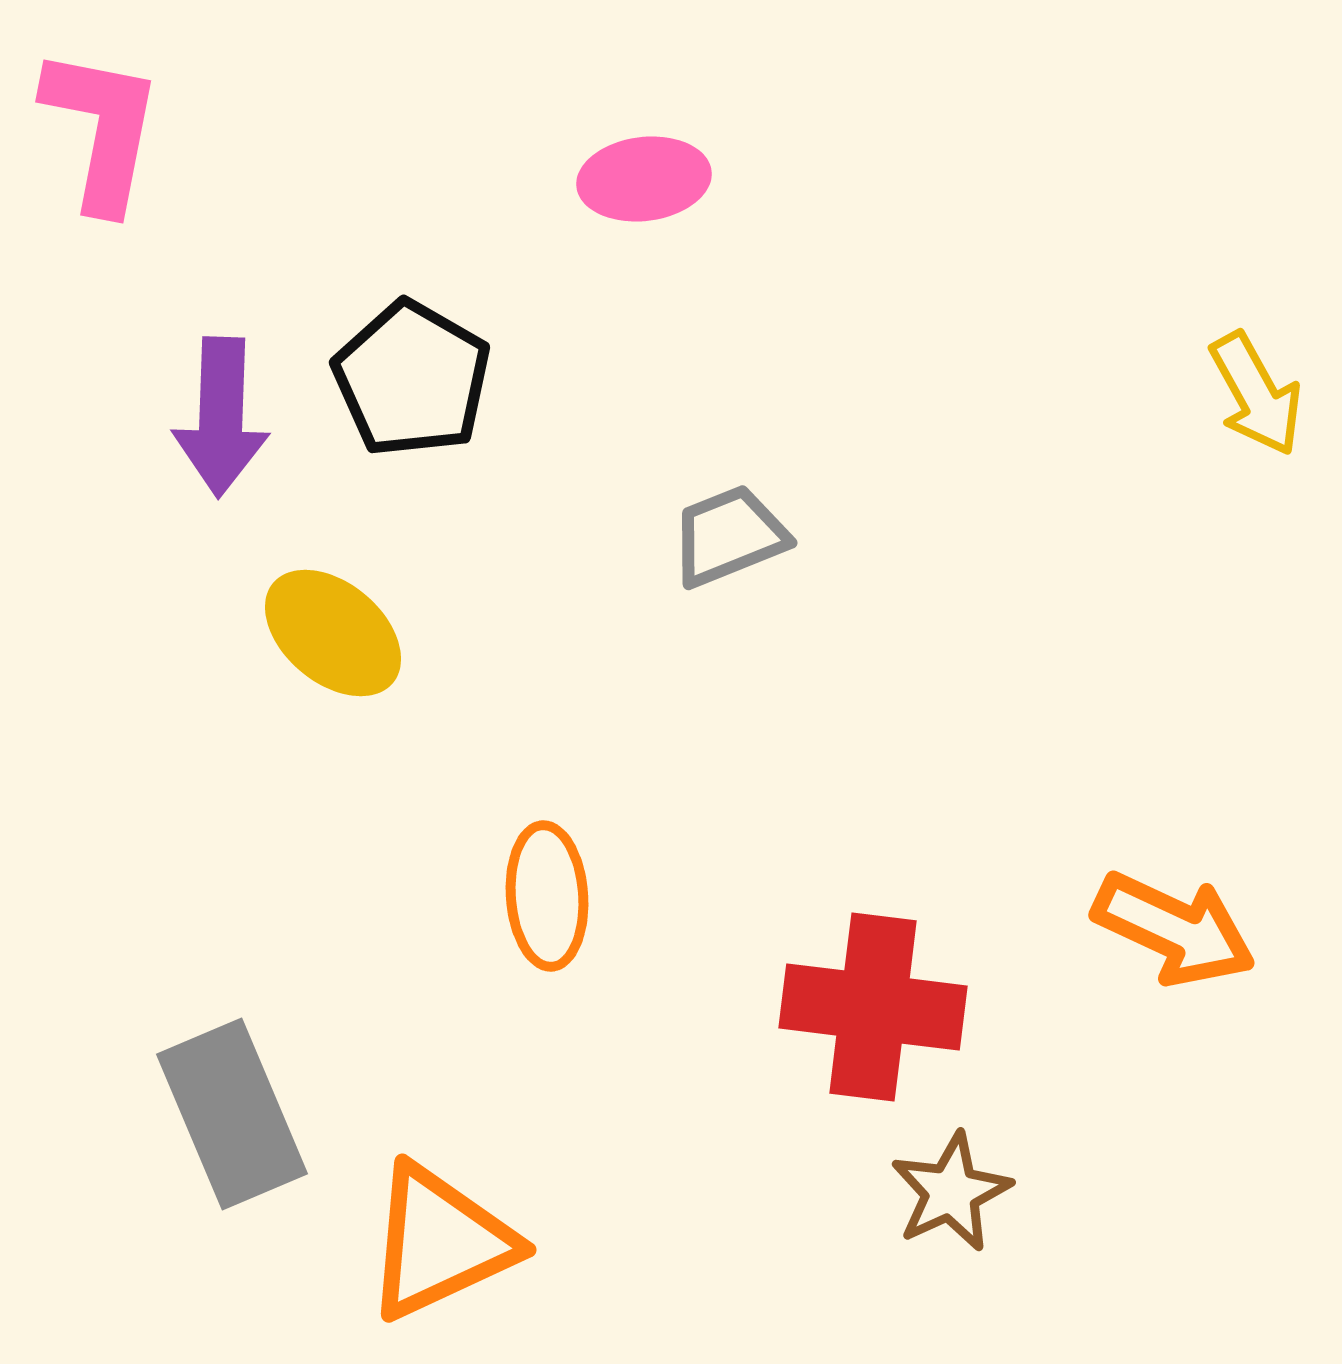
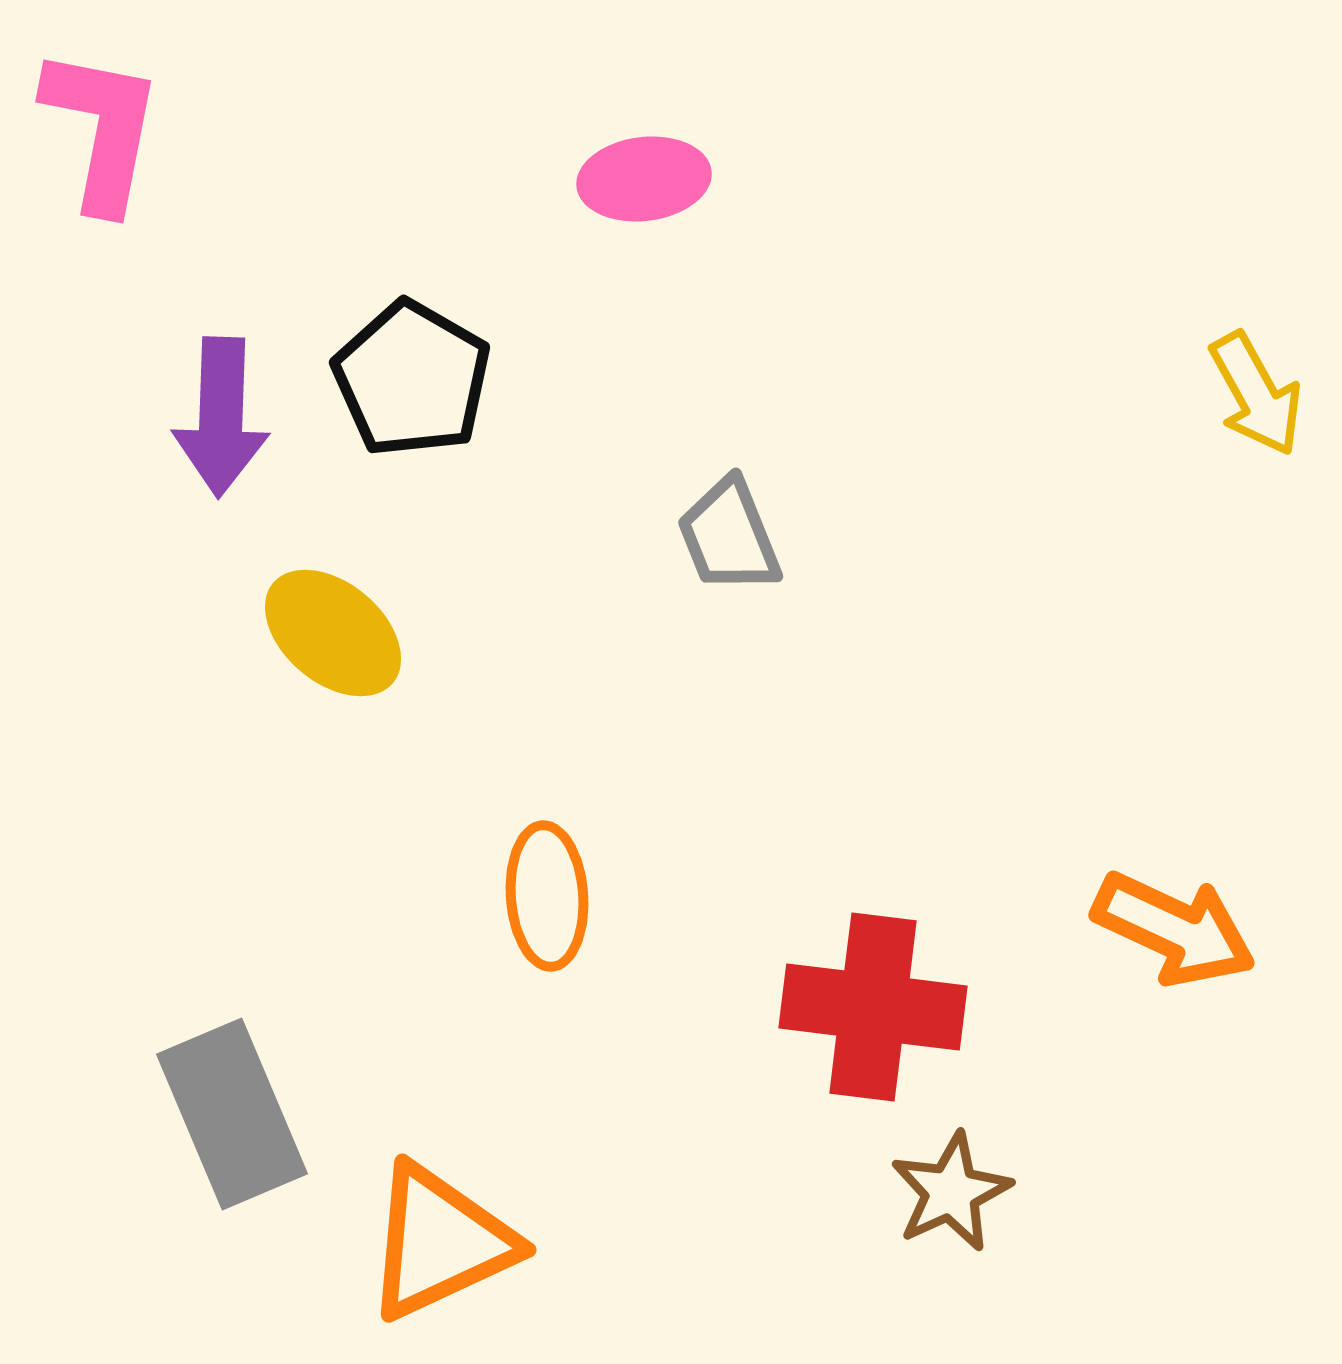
gray trapezoid: rotated 90 degrees counterclockwise
